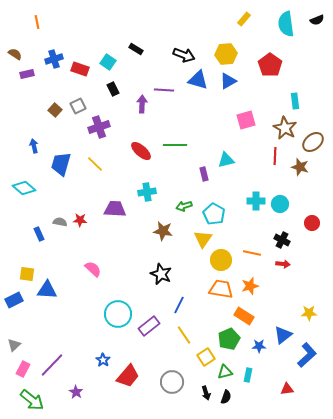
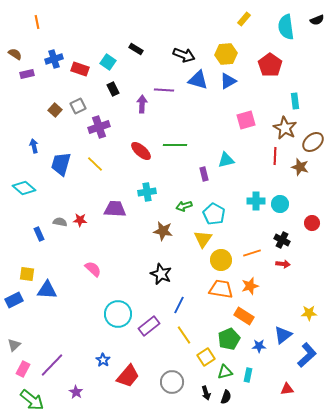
cyan semicircle at (286, 24): moved 3 px down
orange line at (252, 253): rotated 30 degrees counterclockwise
